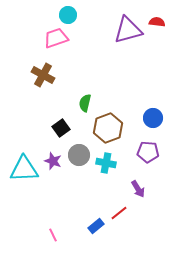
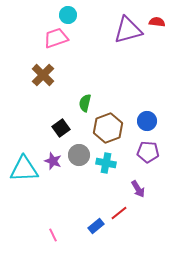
brown cross: rotated 15 degrees clockwise
blue circle: moved 6 px left, 3 px down
